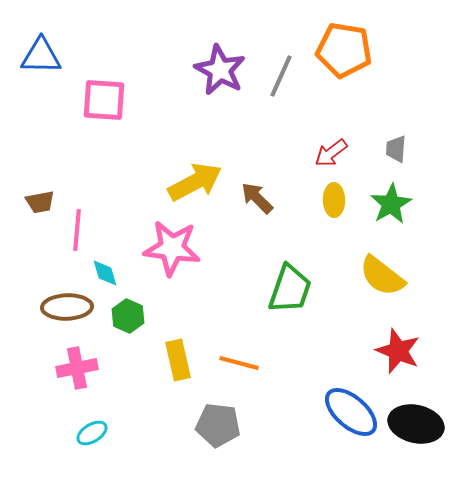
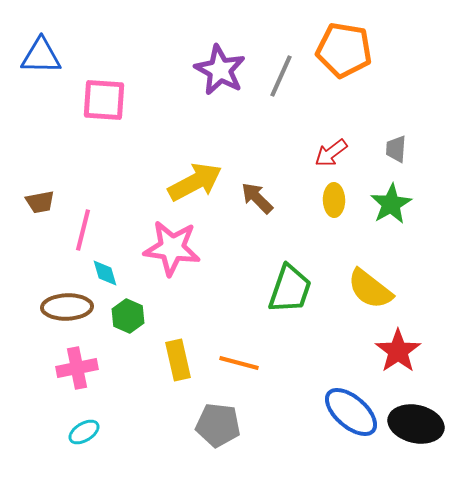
pink line: moved 6 px right; rotated 9 degrees clockwise
yellow semicircle: moved 12 px left, 13 px down
red star: rotated 15 degrees clockwise
cyan ellipse: moved 8 px left, 1 px up
